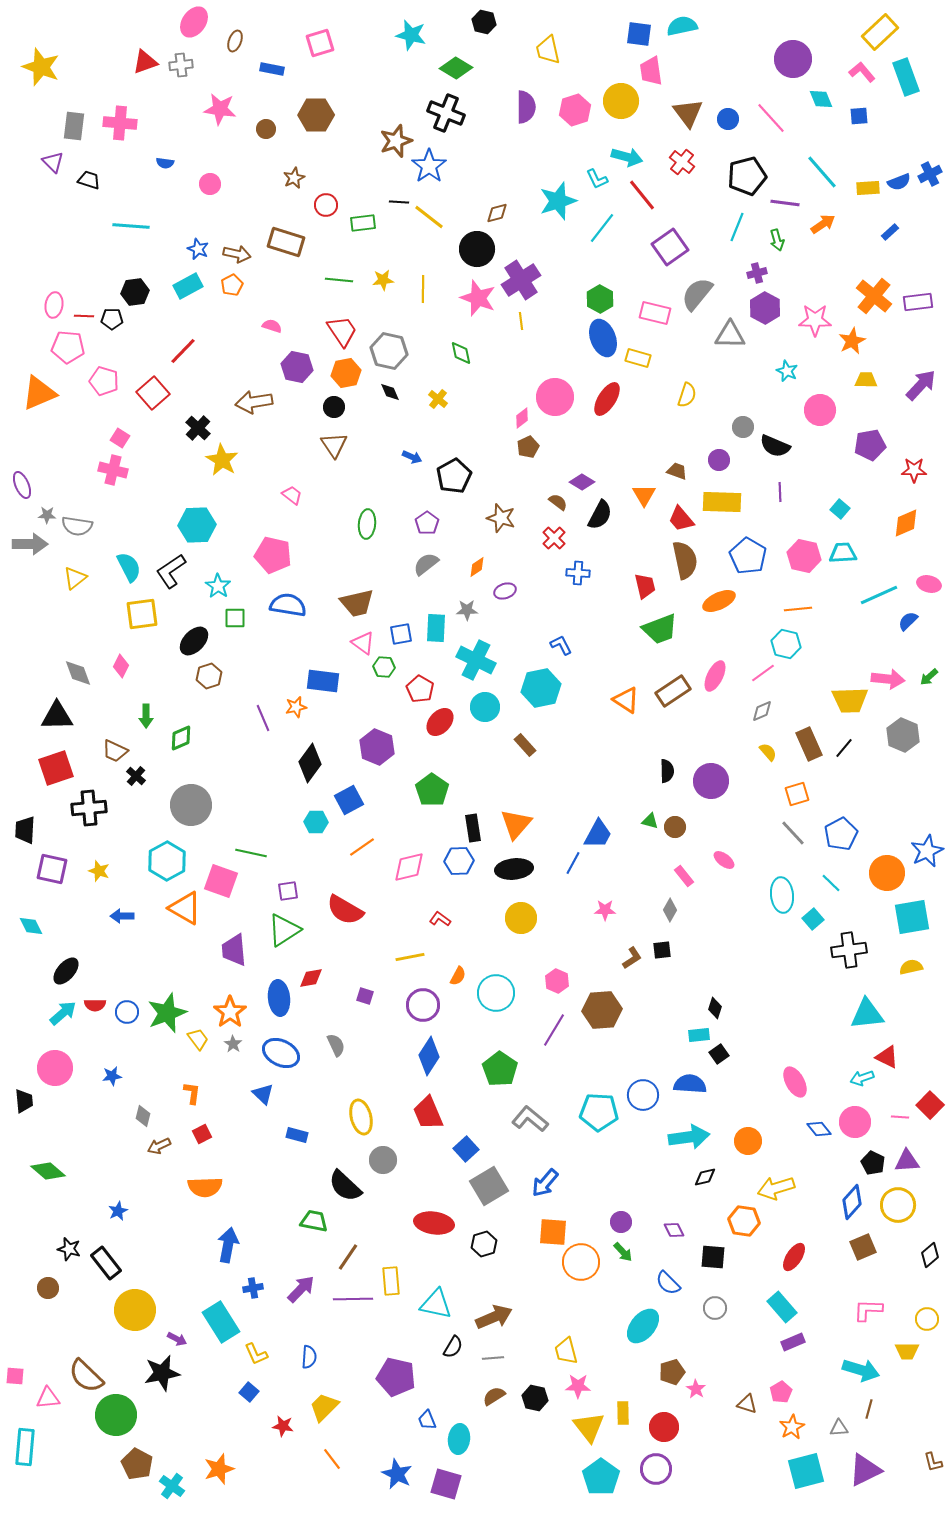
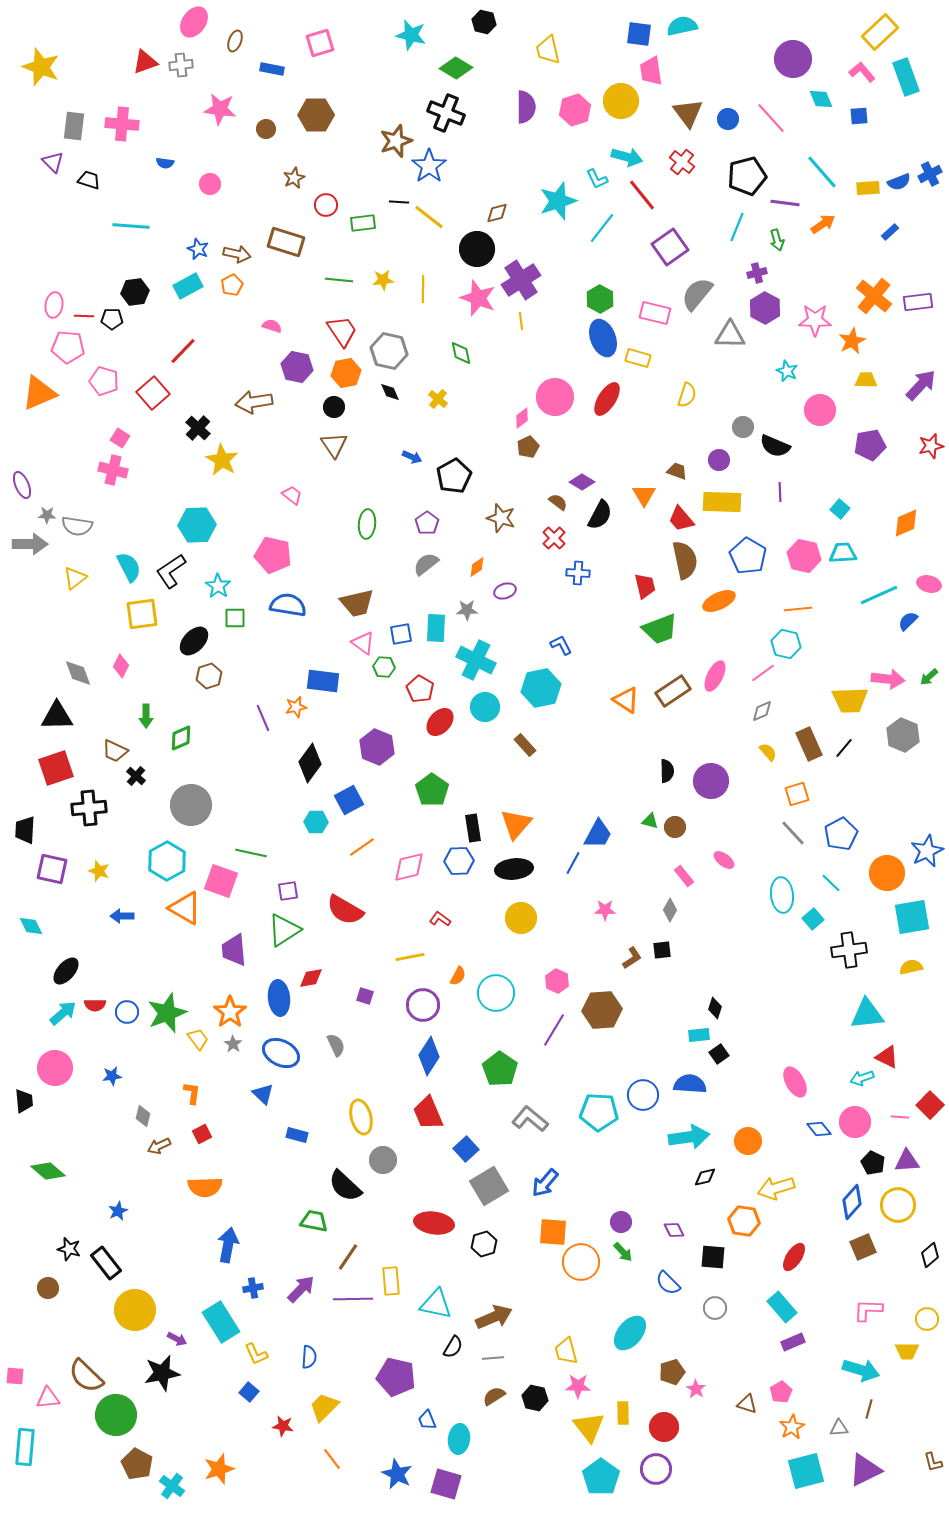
pink cross at (120, 123): moved 2 px right, 1 px down
red star at (914, 470): moved 17 px right, 24 px up; rotated 15 degrees counterclockwise
cyan ellipse at (643, 1326): moved 13 px left, 7 px down
